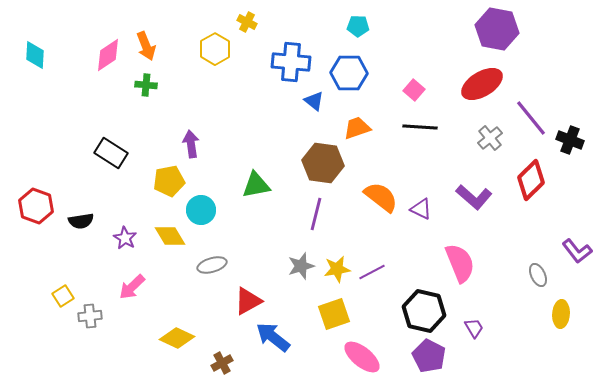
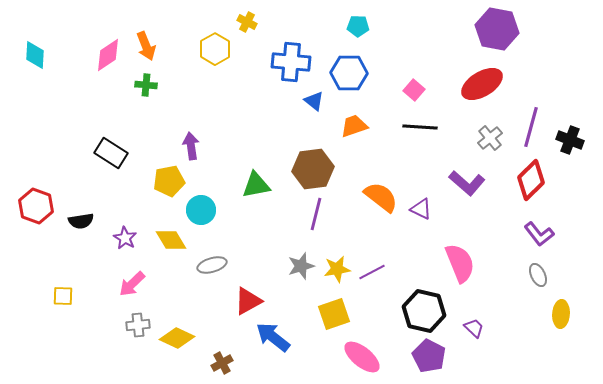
purple line at (531, 118): moved 9 px down; rotated 54 degrees clockwise
orange trapezoid at (357, 128): moved 3 px left, 2 px up
purple arrow at (191, 144): moved 2 px down
brown hexagon at (323, 163): moved 10 px left, 6 px down; rotated 15 degrees counterclockwise
purple L-shape at (474, 197): moved 7 px left, 14 px up
yellow diamond at (170, 236): moved 1 px right, 4 px down
purple L-shape at (577, 251): moved 38 px left, 17 px up
pink arrow at (132, 287): moved 3 px up
yellow square at (63, 296): rotated 35 degrees clockwise
gray cross at (90, 316): moved 48 px right, 9 px down
purple trapezoid at (474, 328): rotated 15 degrees counterclockwise
